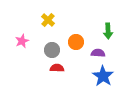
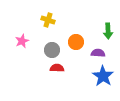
yellow cross: rotated 24 degrees counterclockwise
